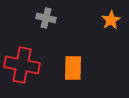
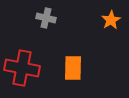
red cross: moved 3 px down
